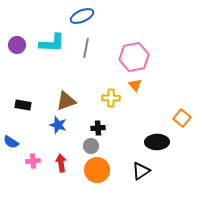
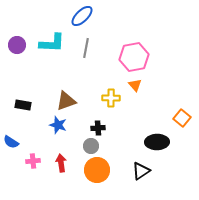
blue ellipse: rotated 20 degrees counterclockwise
